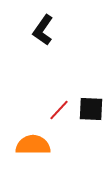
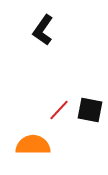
black square: moved 1 px left, 1 px down; rotated 8 degrees clockwise
